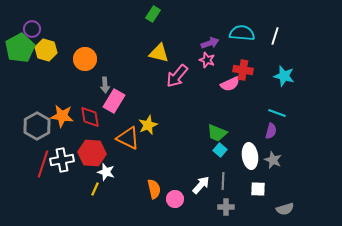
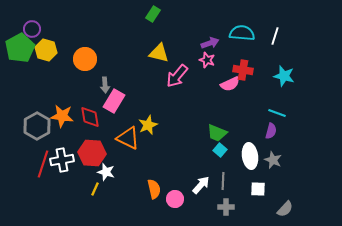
gray semicircle: rotated 30 degrees counterclockwise
